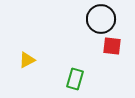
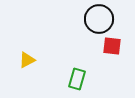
black circle: moved 2 px left
green rectangle: moved 2 px right
